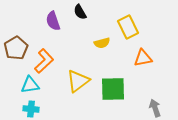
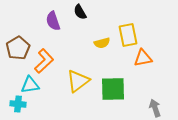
yellow rectangle: moved 8 px down; rotated 15 degrees clockwise
brown pentagon: moved 2 px right
cyan cross: moved 13 px left, 5 px up
